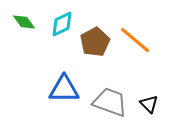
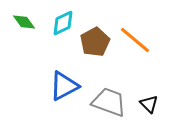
cyan diamond: moved 1 px right, 1 px up
blue triangle: moved 3 px up; rotated 28 degrees counterclockwise
gray trapezoid: moved 1 px left
